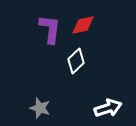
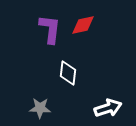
white diamond: moved 8 px left, 12 px down; rotated 40 degrees counterclockwise
gray star: rotated 15 degrees counterclockwise
